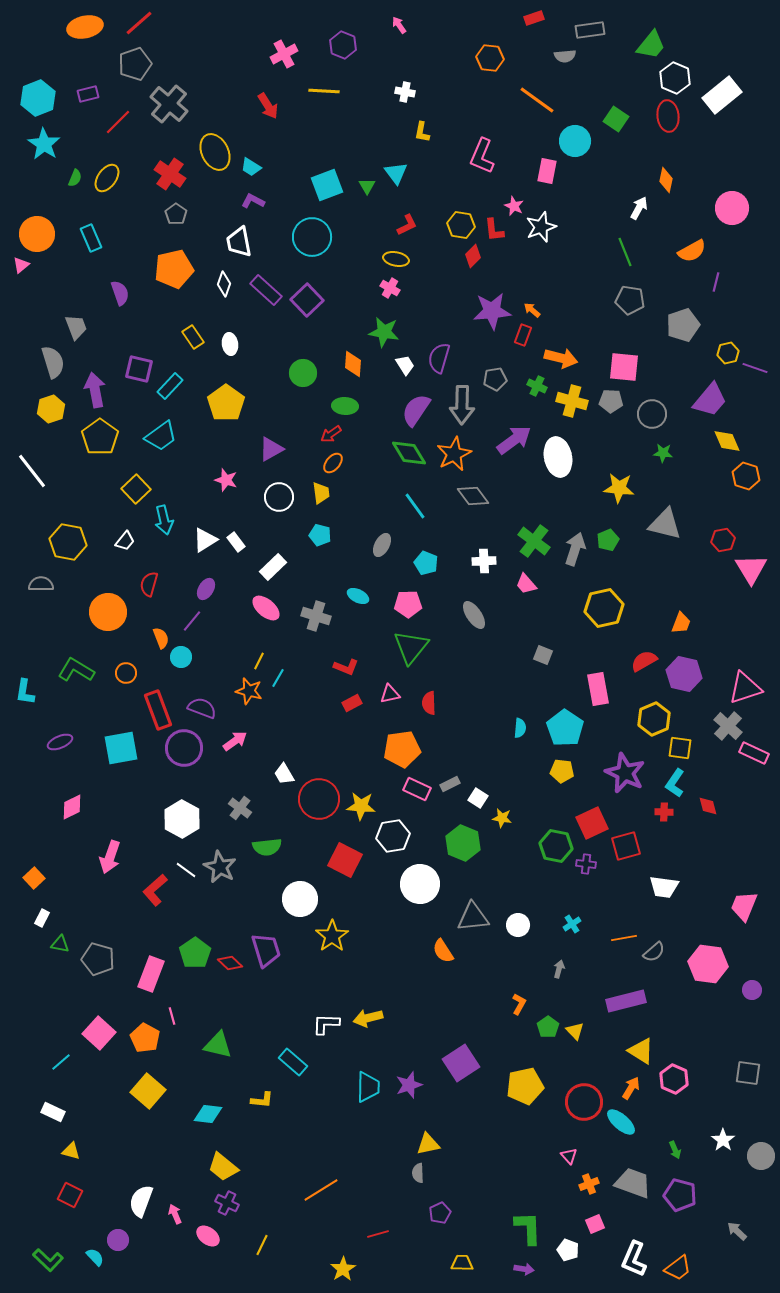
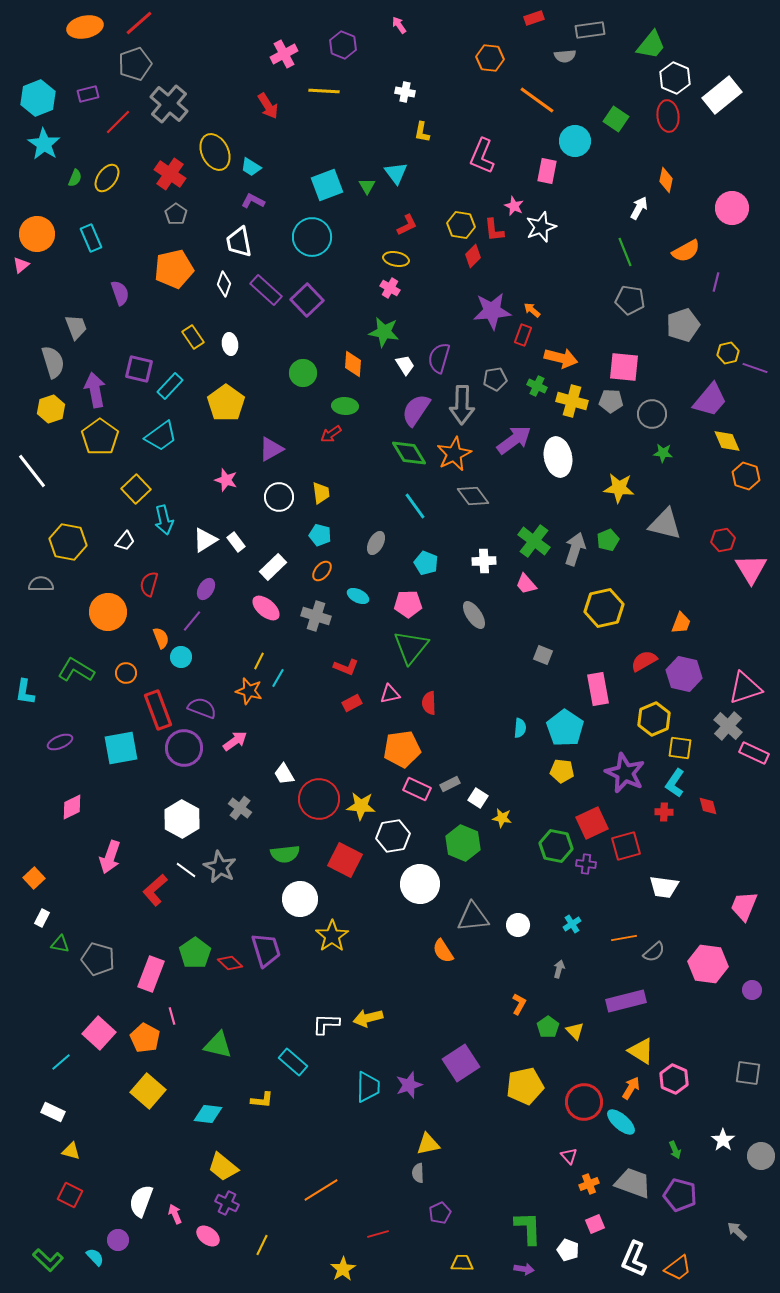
orange semicircle at (692, 251): moved 6 px left
orange ellipse at (333, 463): moved 11 px left, 108 px down
gray ellipse at (382, 545): moved 6 px left, 2 px up
green semicircle at (267, 847): moved 18 px right, 7 px down
